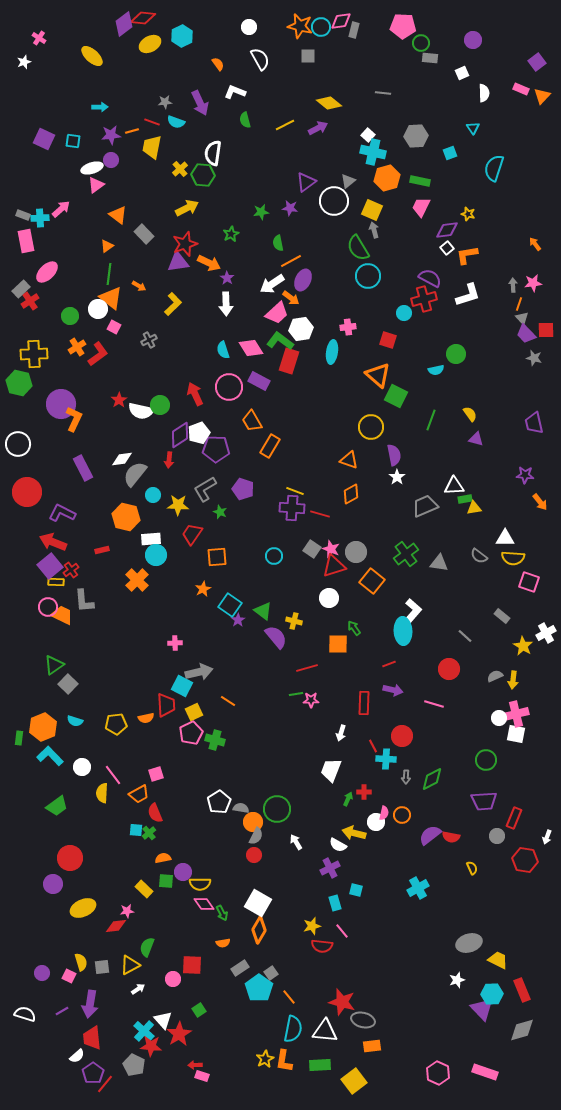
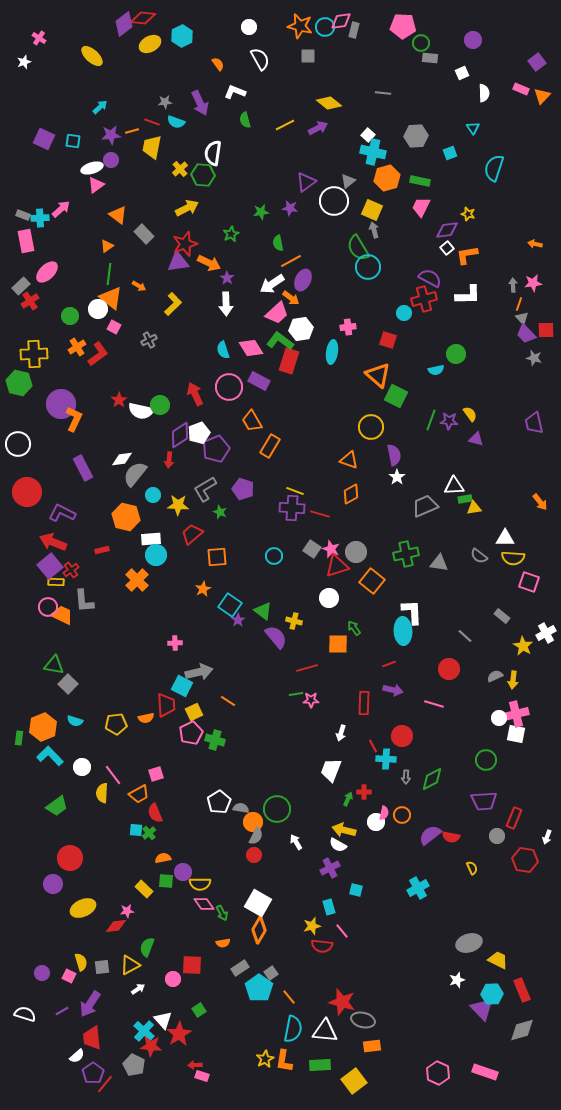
cyan circle at (321, 27): moved 4 px right
cyan arrow at (100, 107): rotated 42 degrees counterclockwise
orange arrow at (535, 244): rotated 40 degrees counterclockwise
cyan circle at (368, 276): moved 9 px up
gray rectangle at (21, 289): moved 3 px up
white L-shape at (468, 295): rotated 16 degrees clockwise
purple pentagon at (216, 449): rotated 24 degrees counterclockwise
purple star at (525, 475): moved 76 px left, 54 px up
red trapezoid at (192, 534): rotated 15 degrees clockwise
green cross at (406, 554): rotated 25 degrees clockwise
red triangle at (334, 566): moved 3 px right
white L-shape at (412, 612): rotated 44 degrees counterclockwise
green triangle at (54, 665): rotated 45 degrees clockwise
yellow arrow at (354, 833): moved 10 px left, 3 px up
cyan rectangle at (335, 903): moved 6 px left, 4 px down
purple arrow at (90, 1004): rotated 24 degrees clockwise
